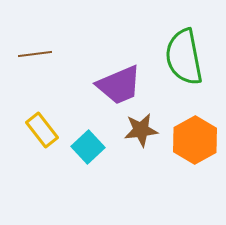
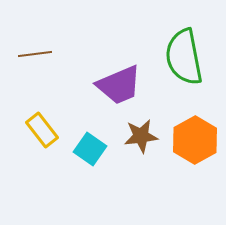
brown star: moved 6 px down
cyan square: moved 2 px right, 2 px down; rotated 12 degrees counterclockwise
